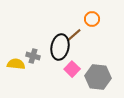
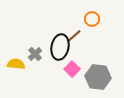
brown line: moved 1 px down
gray cross: moved 2 px right, 2 px up; rotated 32 degrees clockwise
